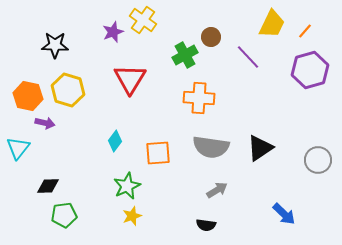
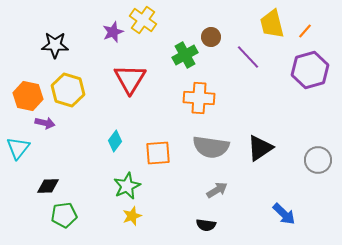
yellow trapezoid: rotated 140 degrees clockwise
